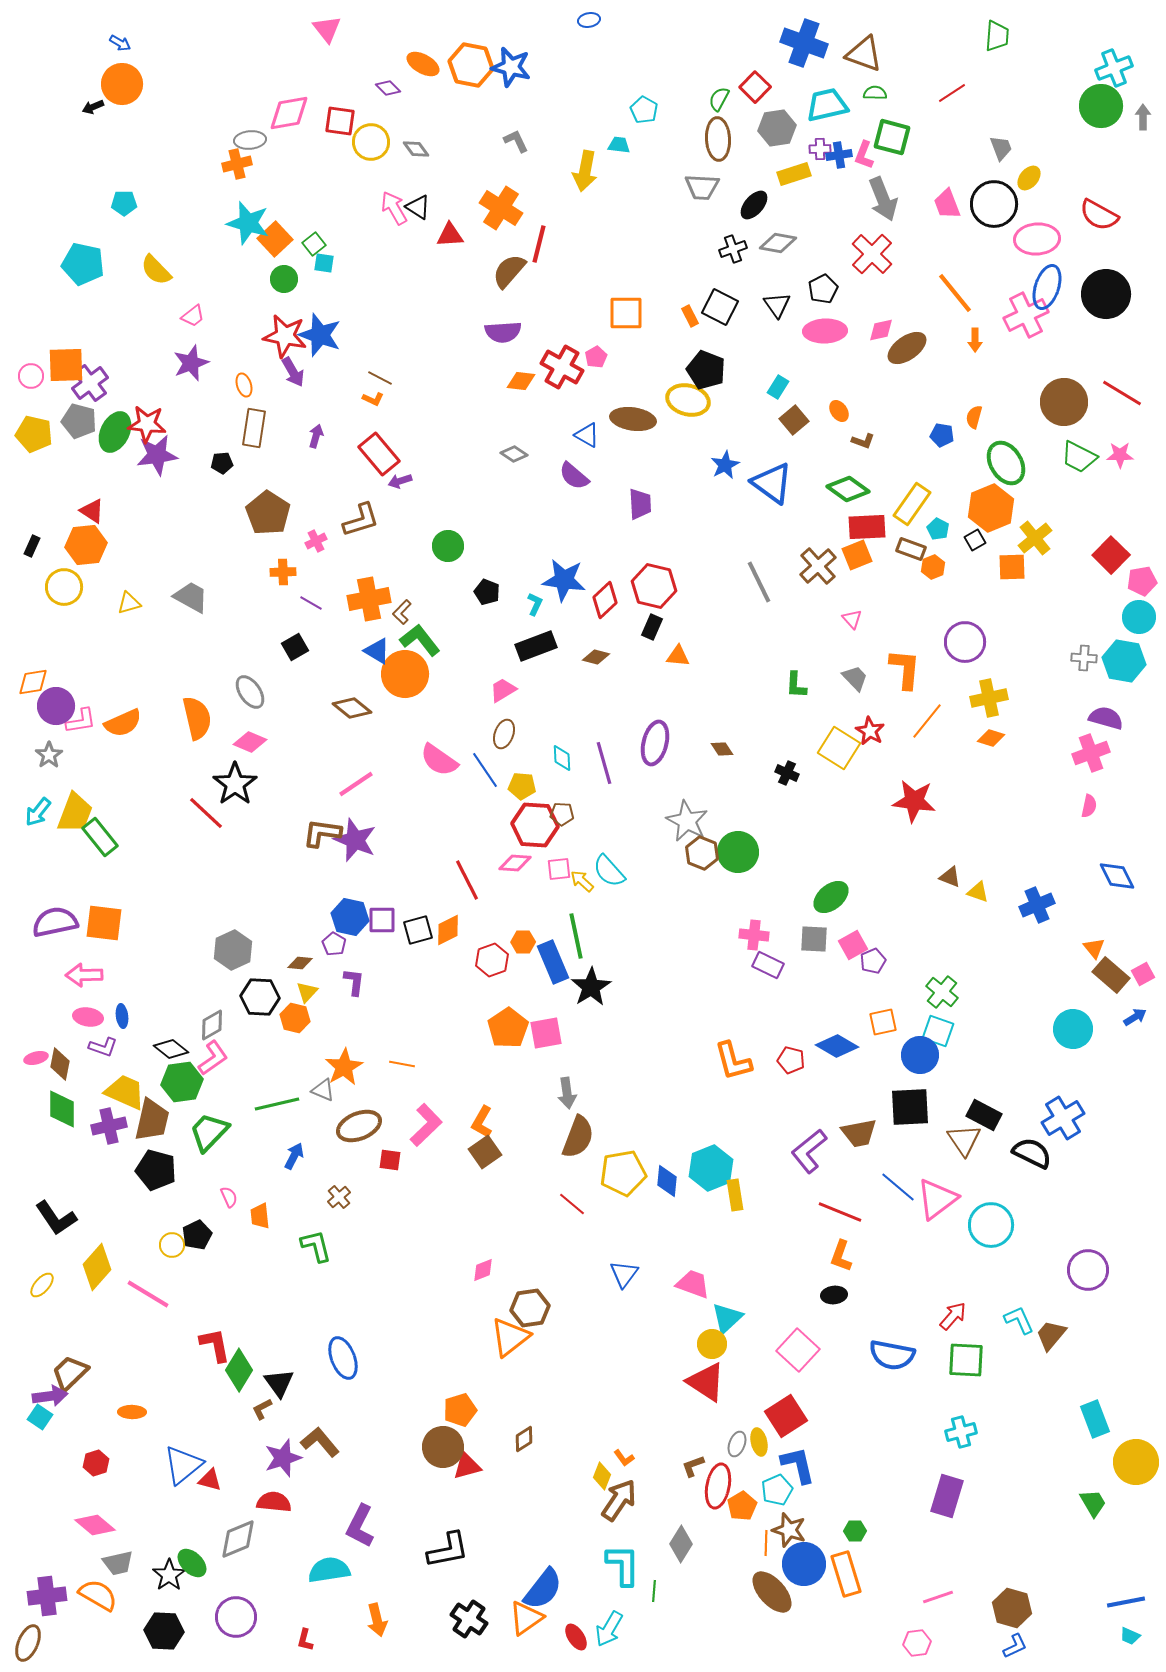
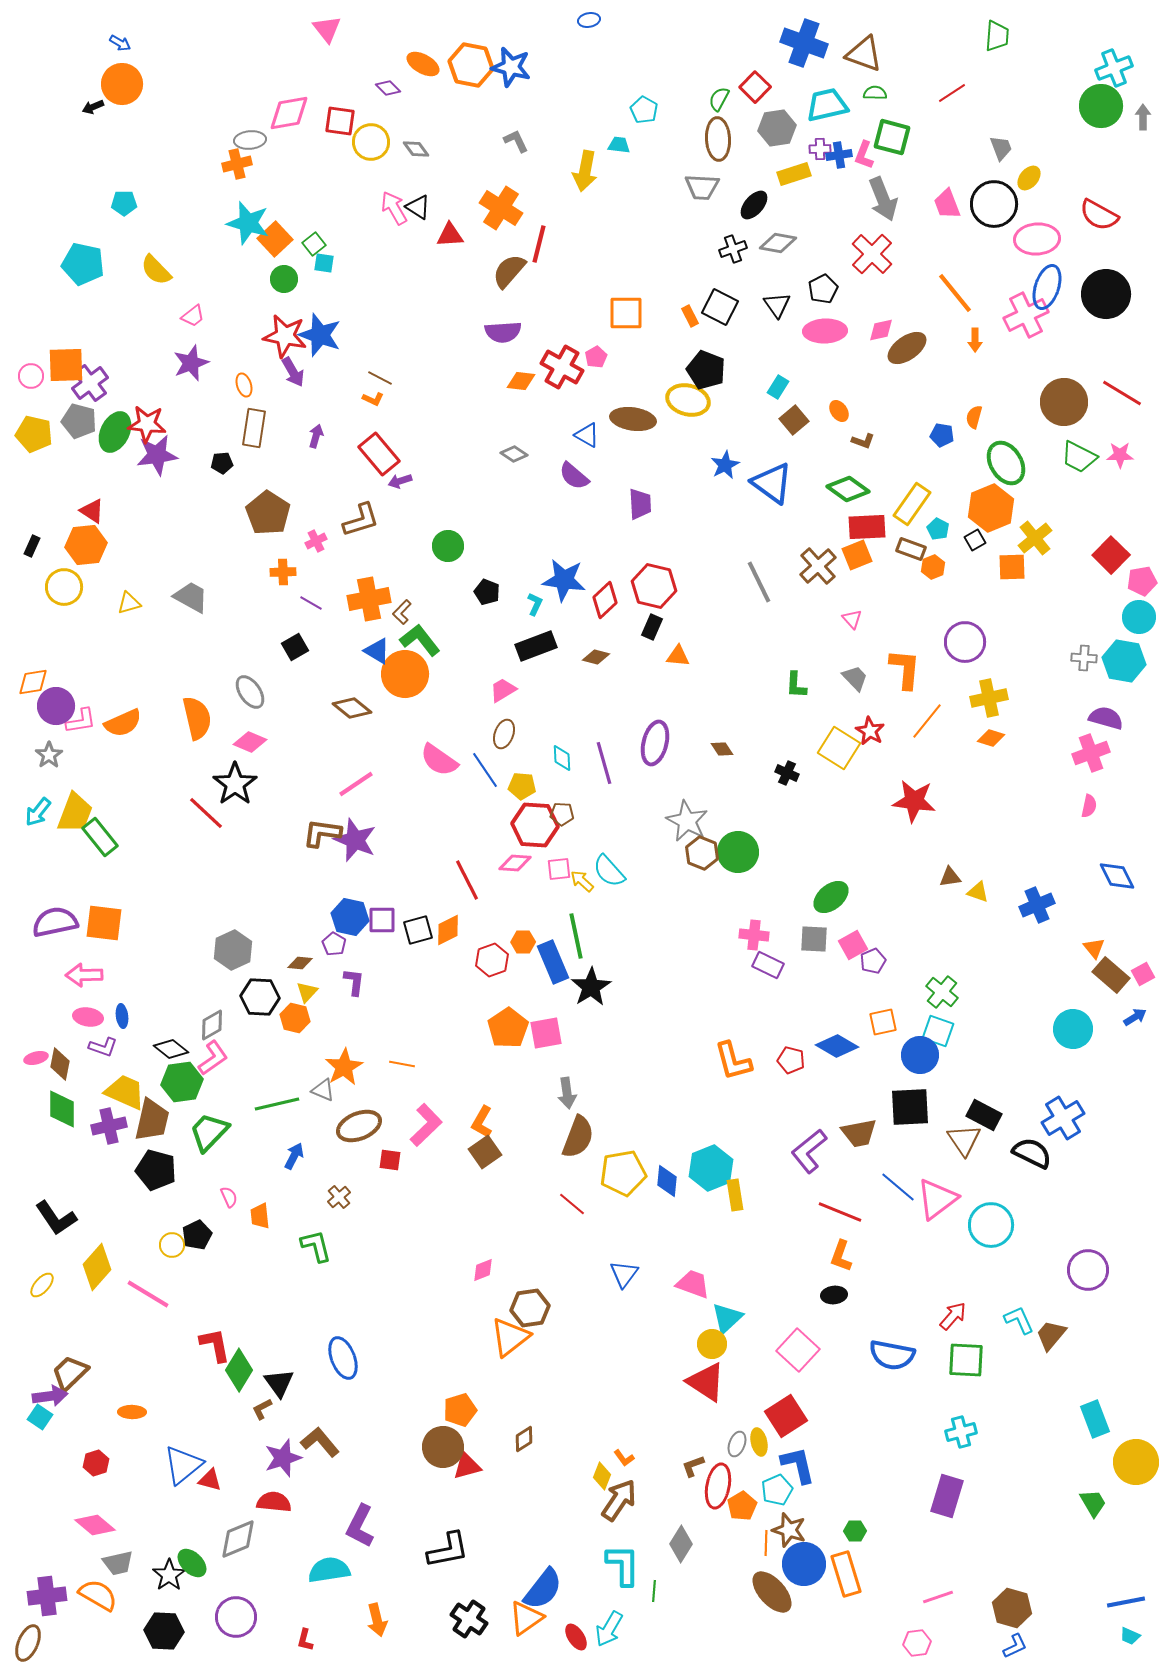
brown triangle at (950, 877): rotated 30 degrees counterclockwise
